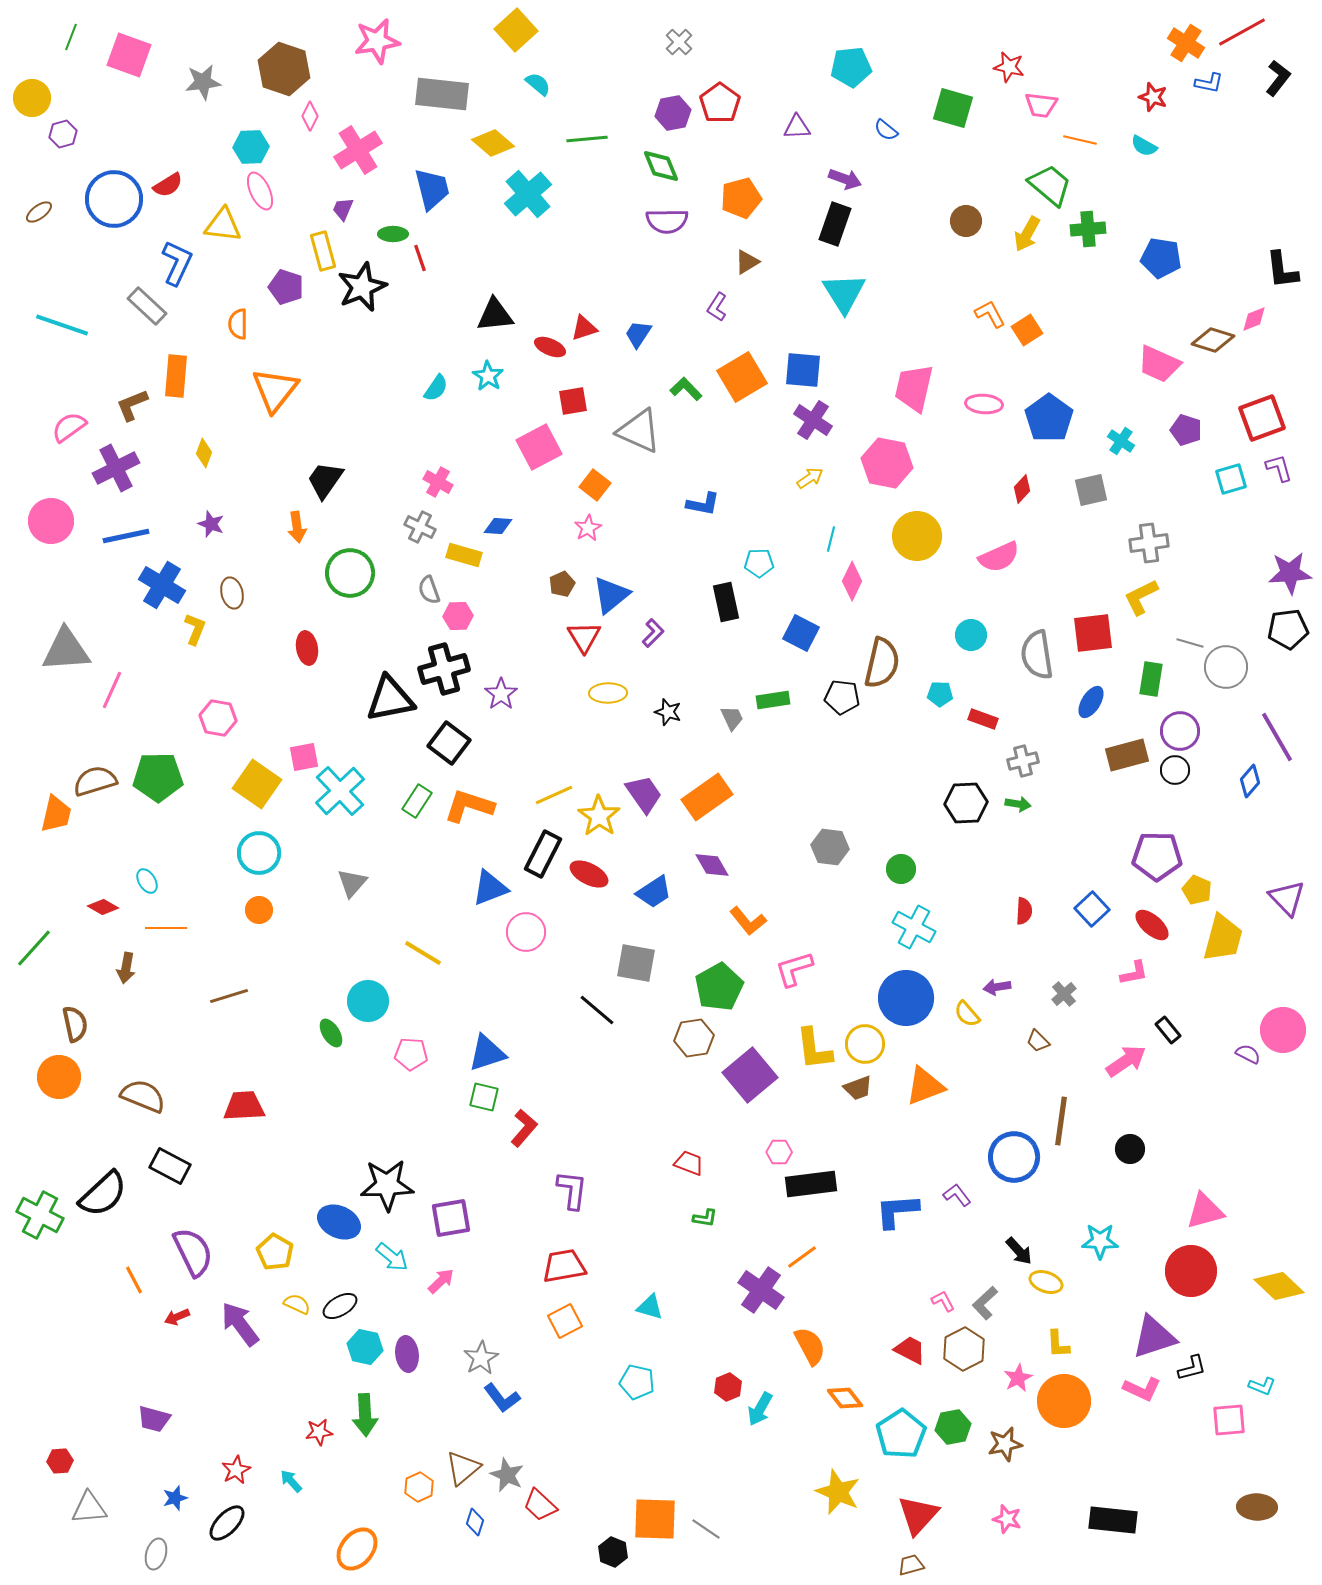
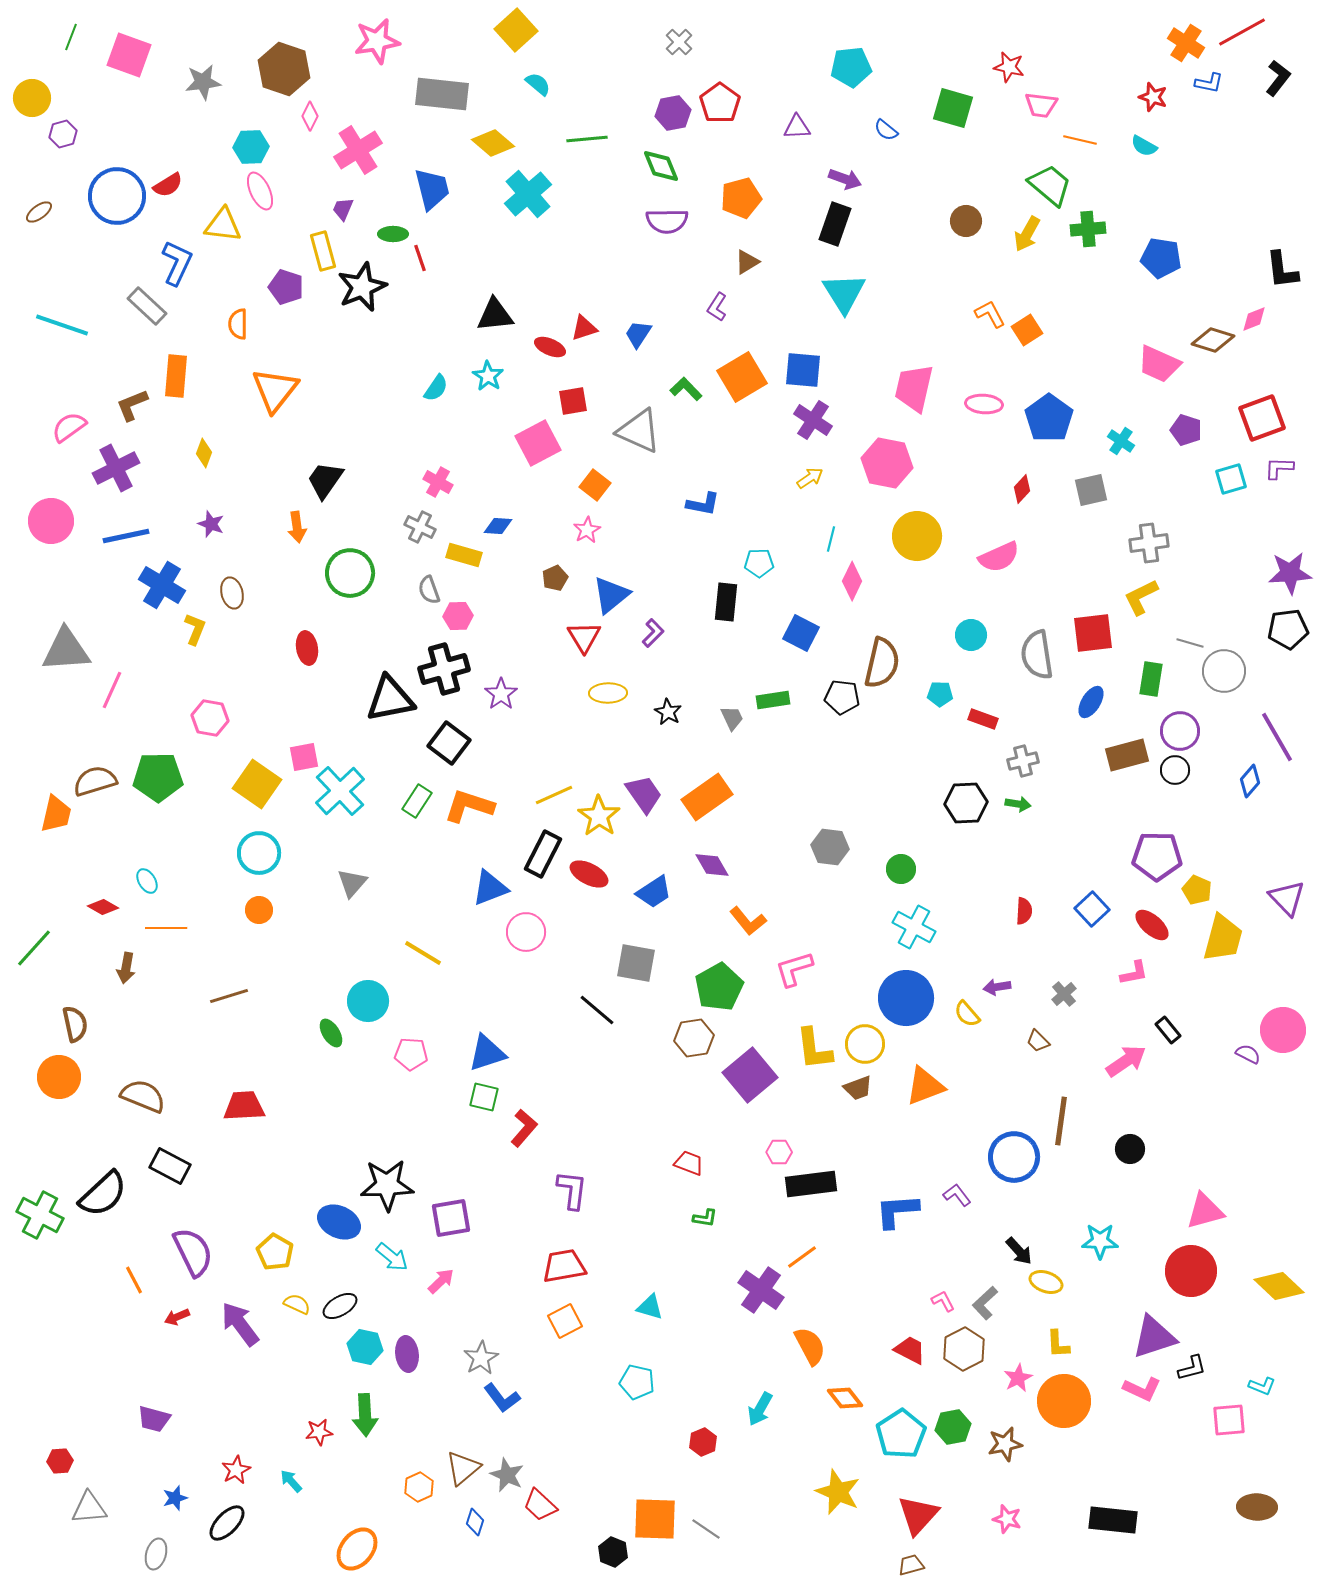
blue circle at (114, 199): moved 3 px right, 3 px up
pink square at (539, 447): moved 1 px left, 4 px up
purple L-shape at (1279, 468): rotated 72 degrees counterclockwise
pink star at (588, 528): moved 1 px left, 2 px down
brown pentagon at (562, 584): moved 7 px left, 6 px up
black rectangle at (726, 602): rotated 18 degrees clockwise
gray circle at (1226, 667): moved 2 px left, 4 px down
black star at (668, 712): rotated 12 degrees clockwise
pink hexagon at (218, 718): moved 8 px left
red hexagon at (728, 1387): moved 25 px left, 55 px down
